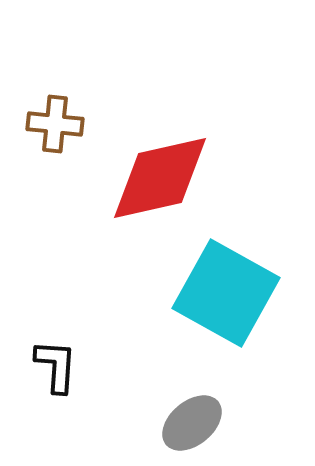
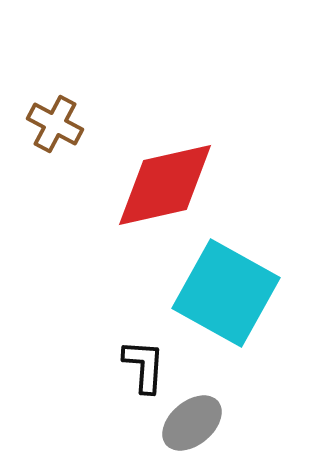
brown cross: rotated 22 degrees clockwise
red diamond: moved 5 px right, 7 px down
black L-shape: moved 88 px right
